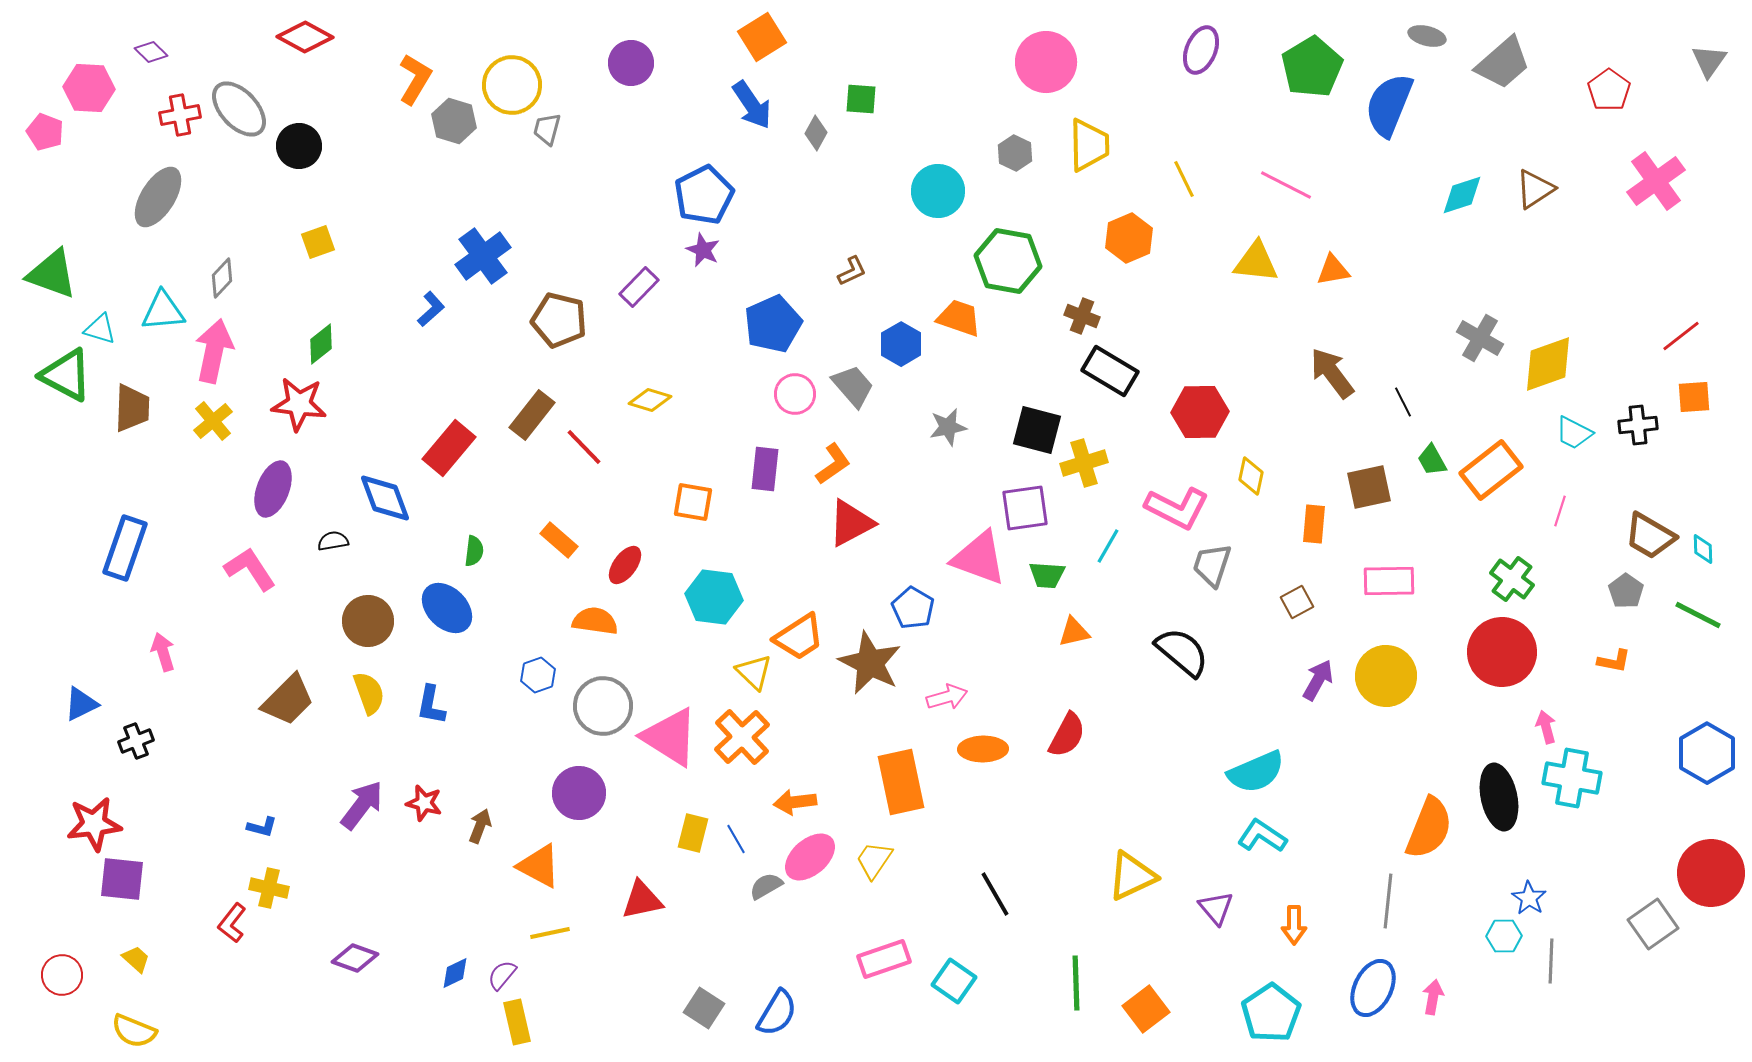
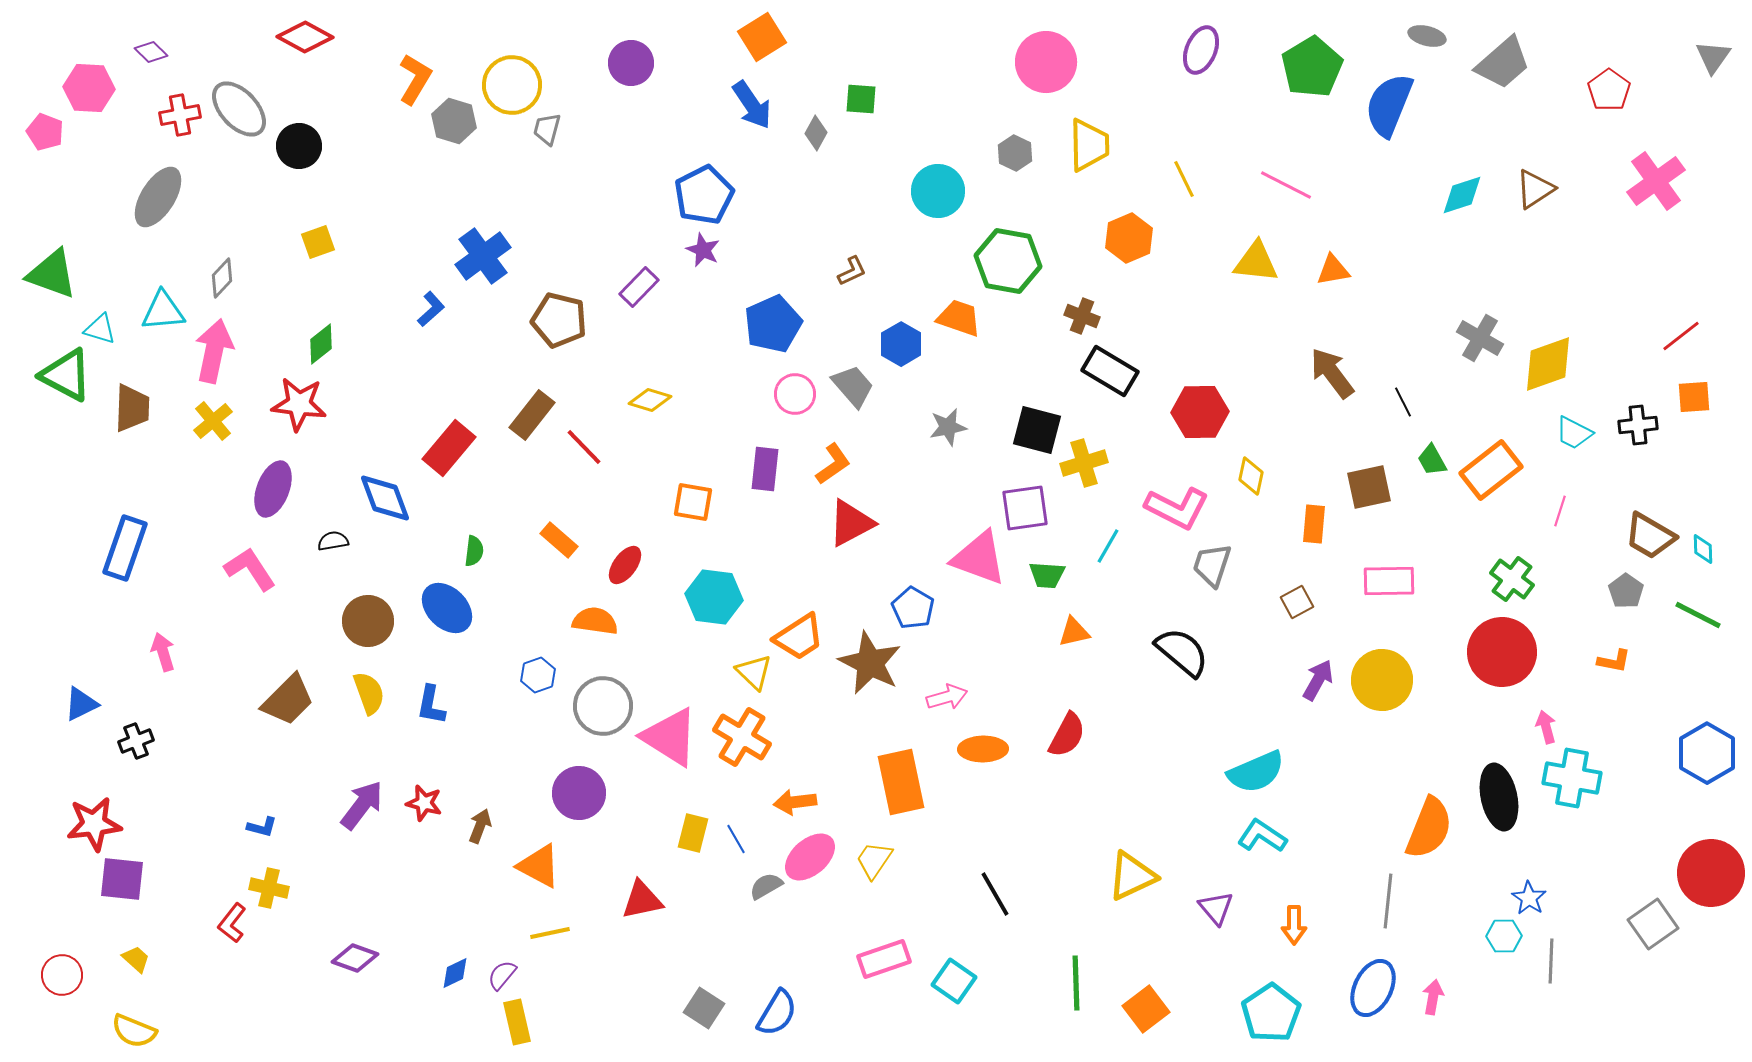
gray triangle at (1709, 61): moved 4 px right, 4 px up
yellow circle at (1386, 676): moved 4 px left, 4 px down
orange cross at (742, 737): rotated 16 degrees counterclockwise
